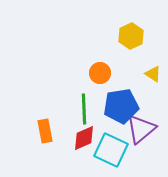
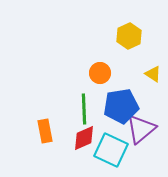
yellow hexagon: moved 2 px left
